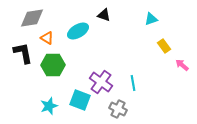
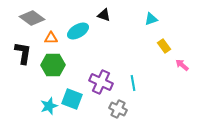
gray diamond: rotated 45 degrees clockwise
orange triangle: moved 4 px right; rotated 32 degrees counterclockwise
black L-shape: rotated 20 degrees clockwise
purple cross: rotated 10 degrees counterclockwise
cyan square: moved 8 px left, 1 px up
